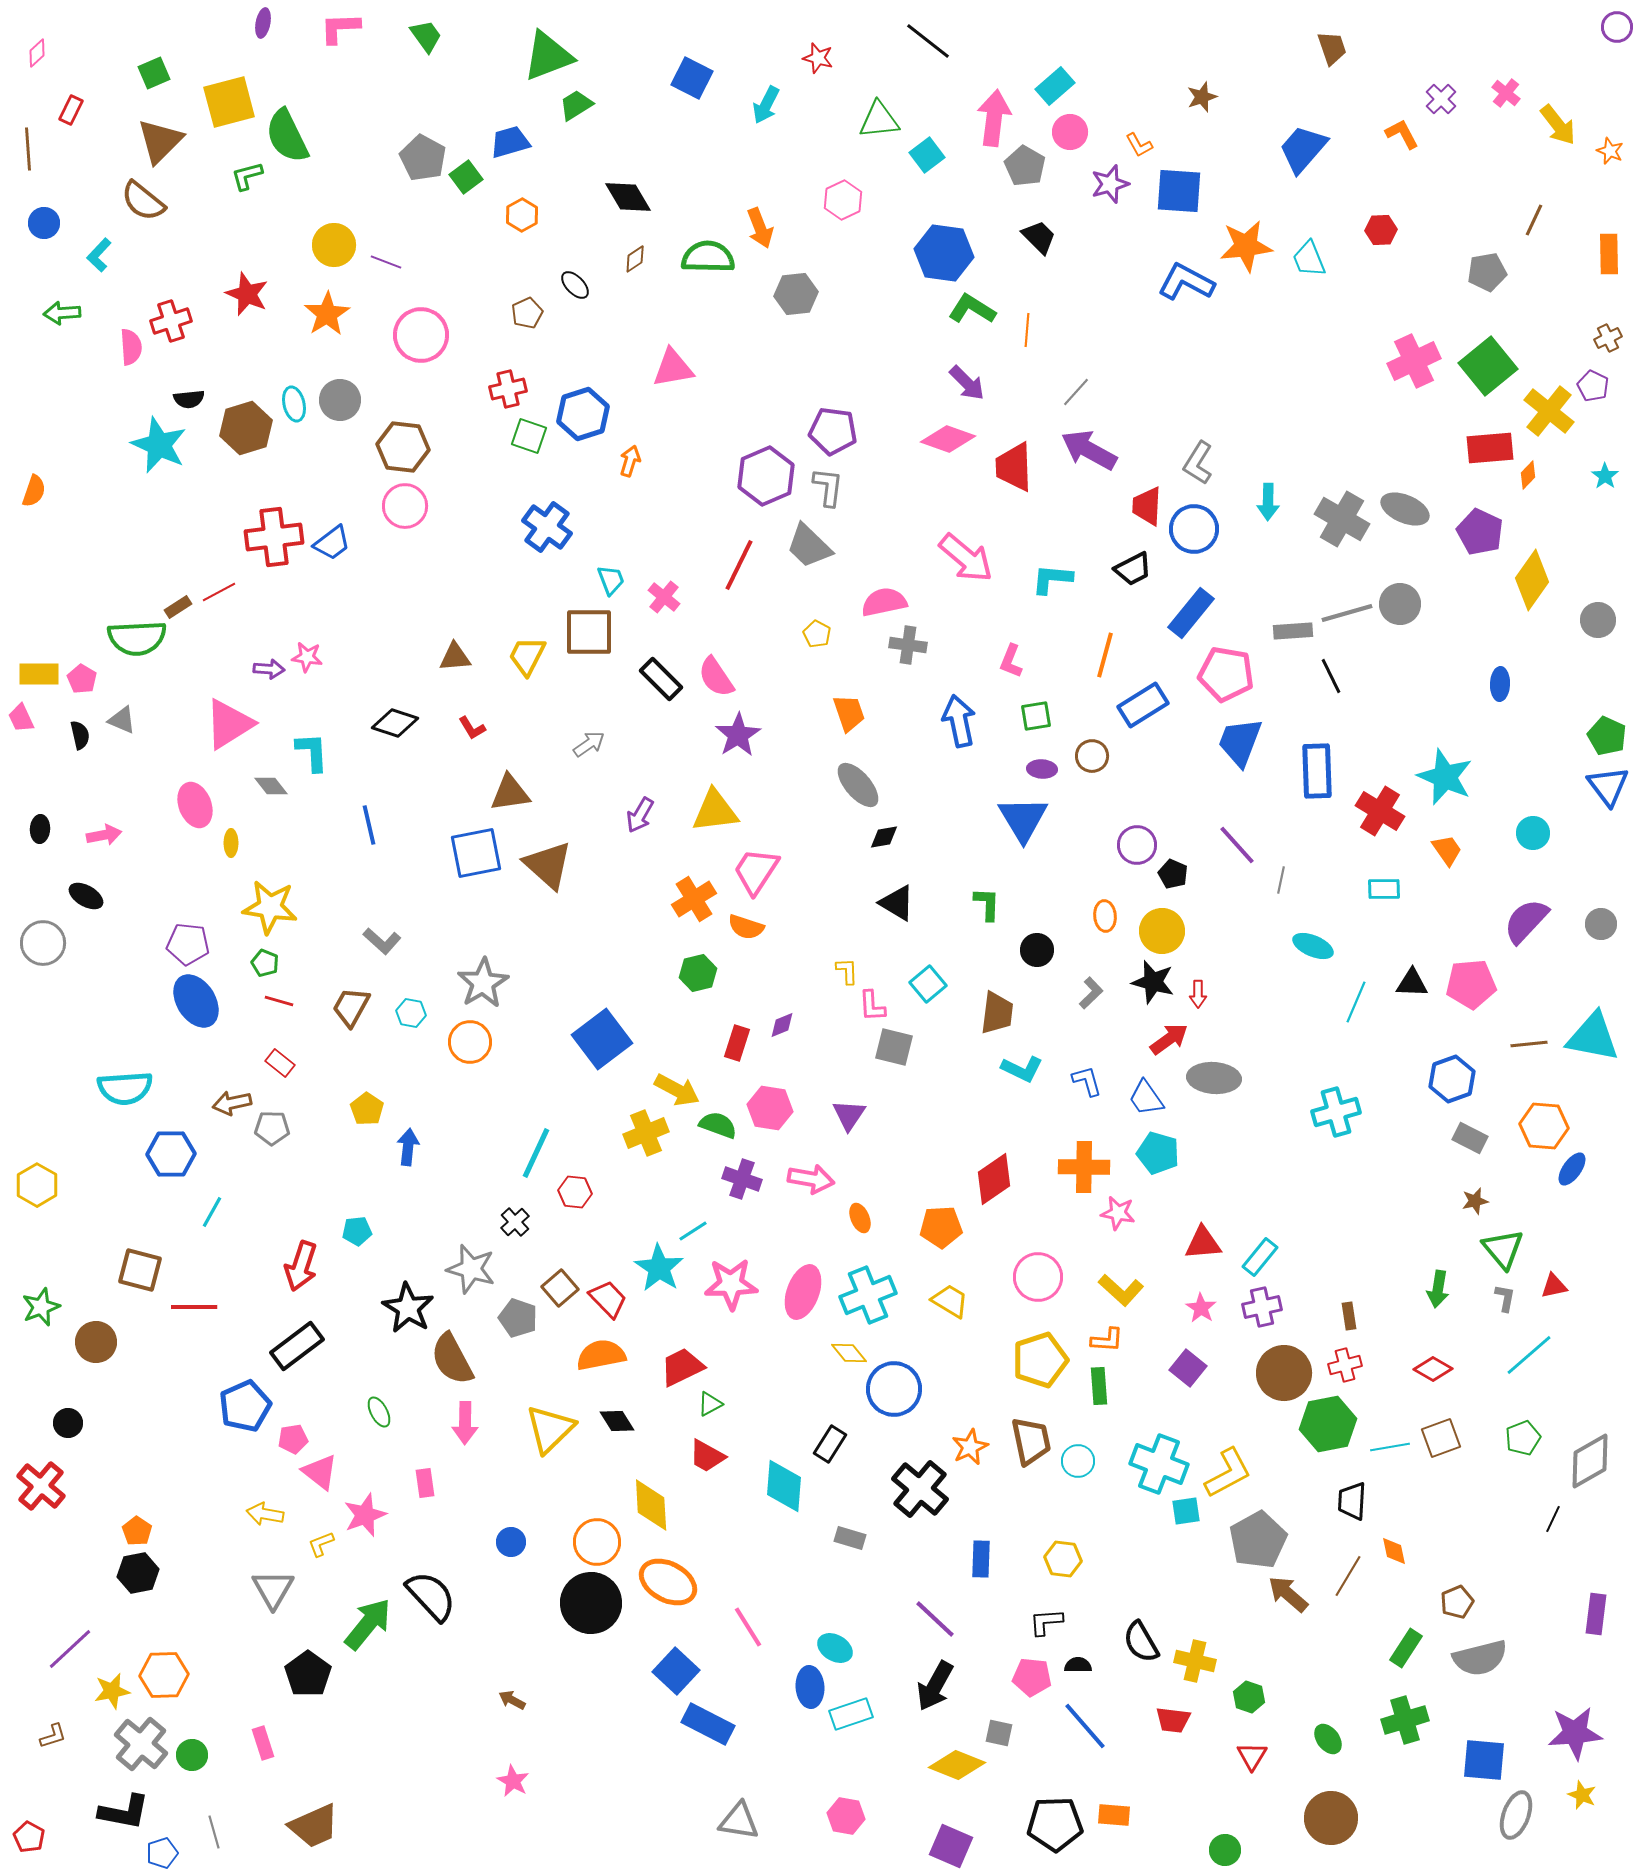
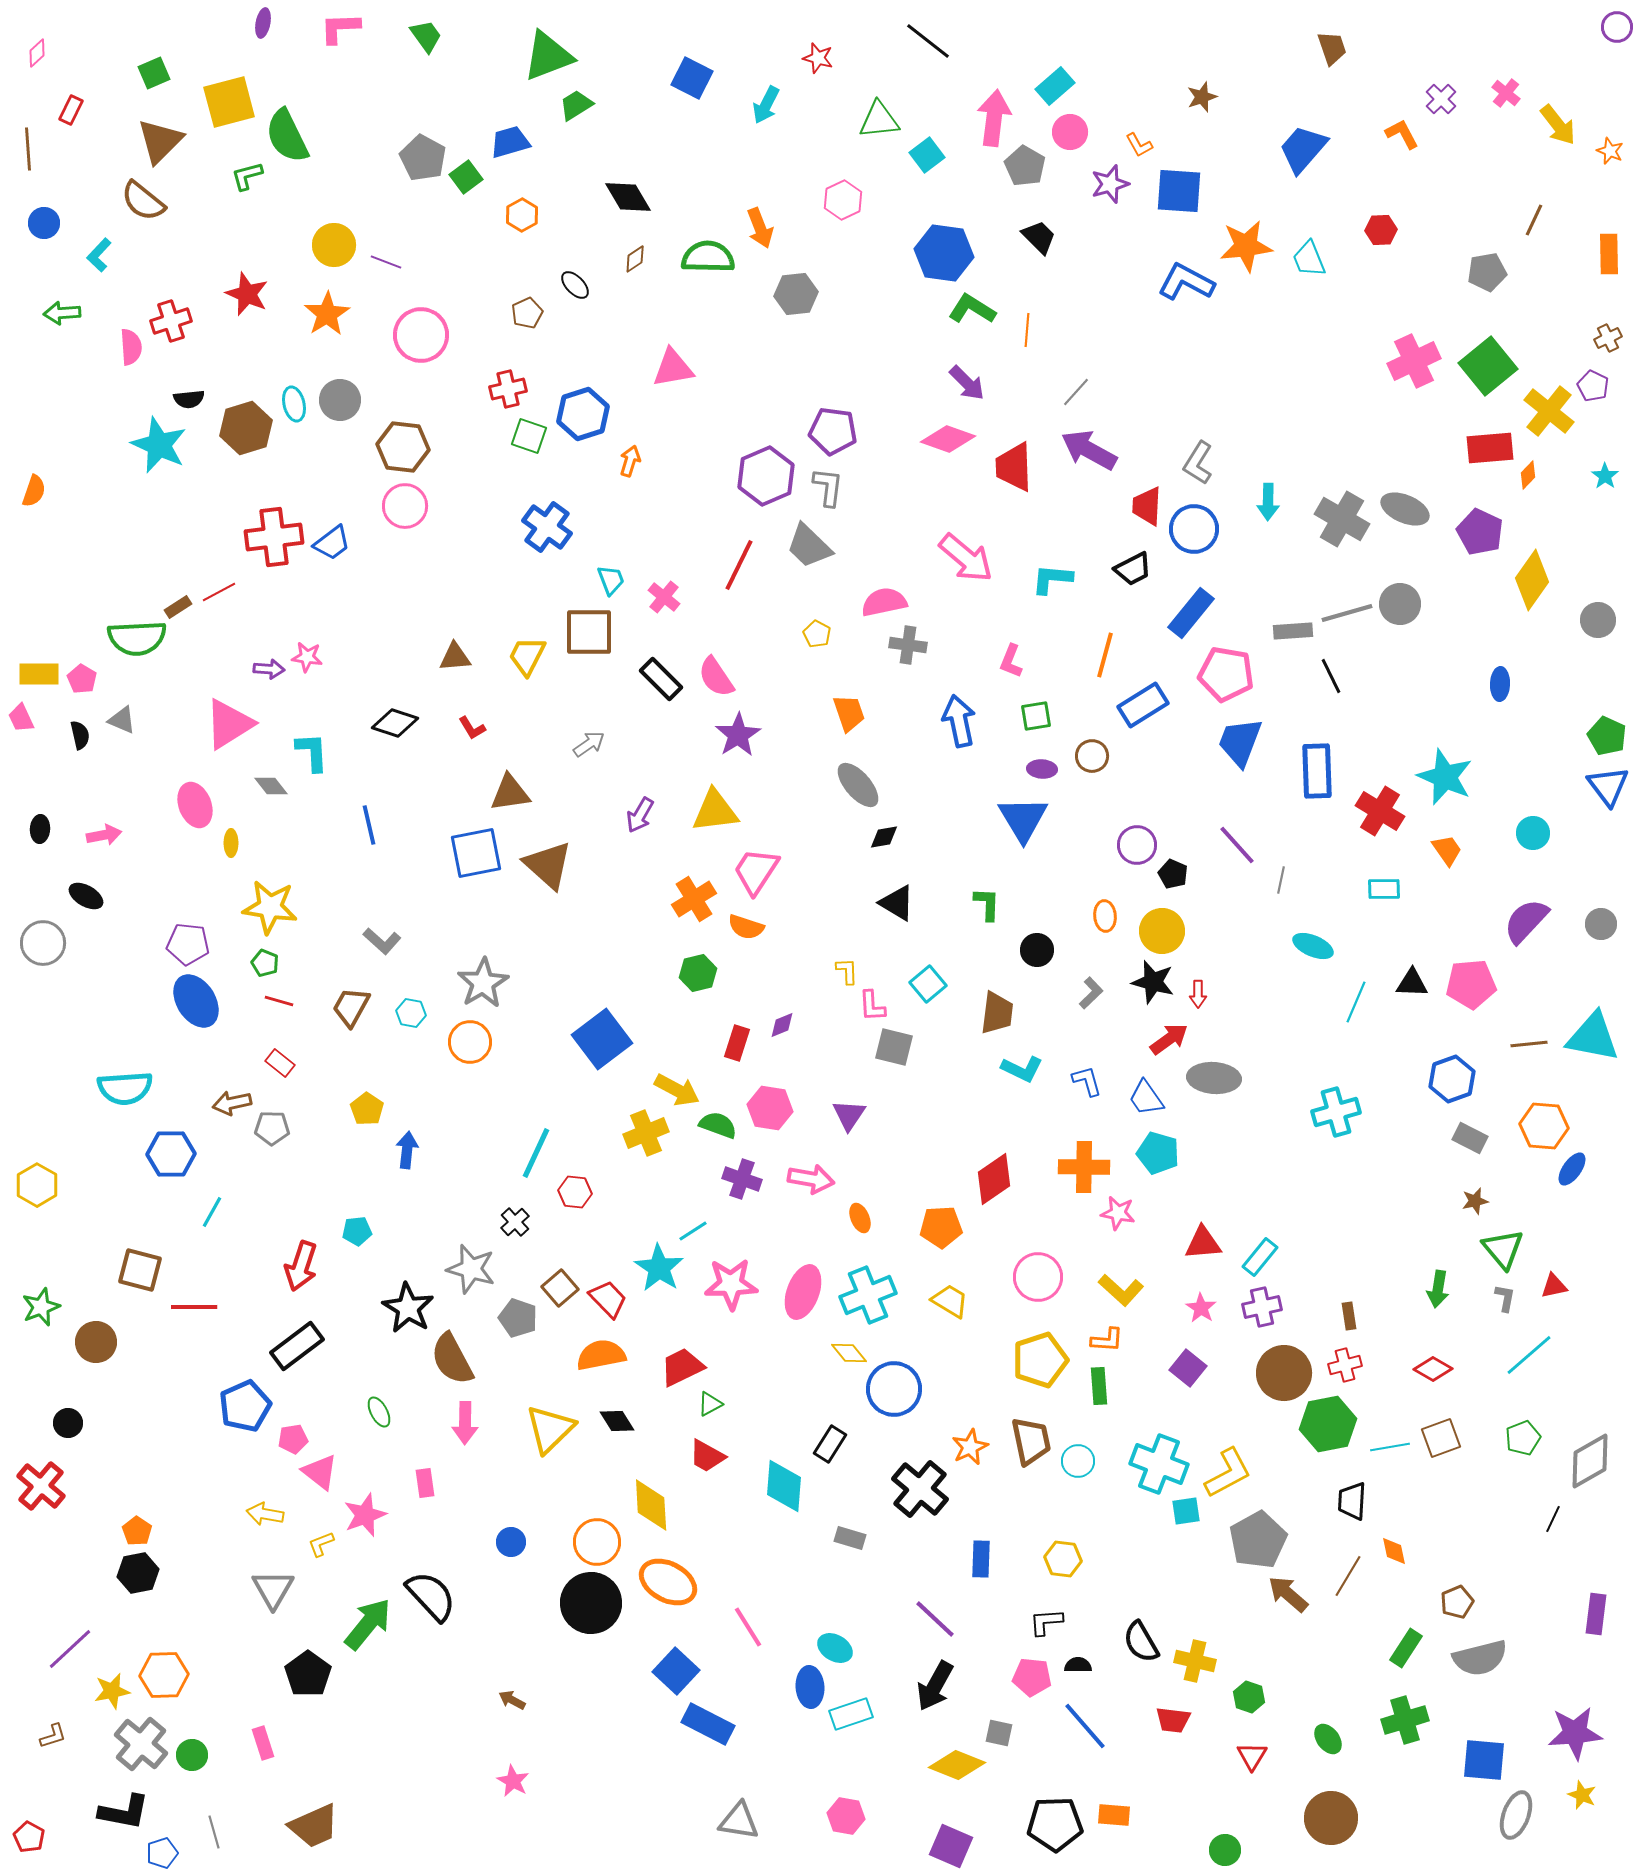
blue arrow at (408, 1147): moved 1 px left, 3 px down
